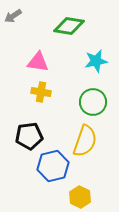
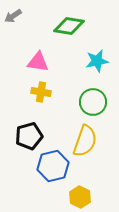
cyan star: moved 1 px right
black pentagon: rotated 8 degrees counterclockwise
